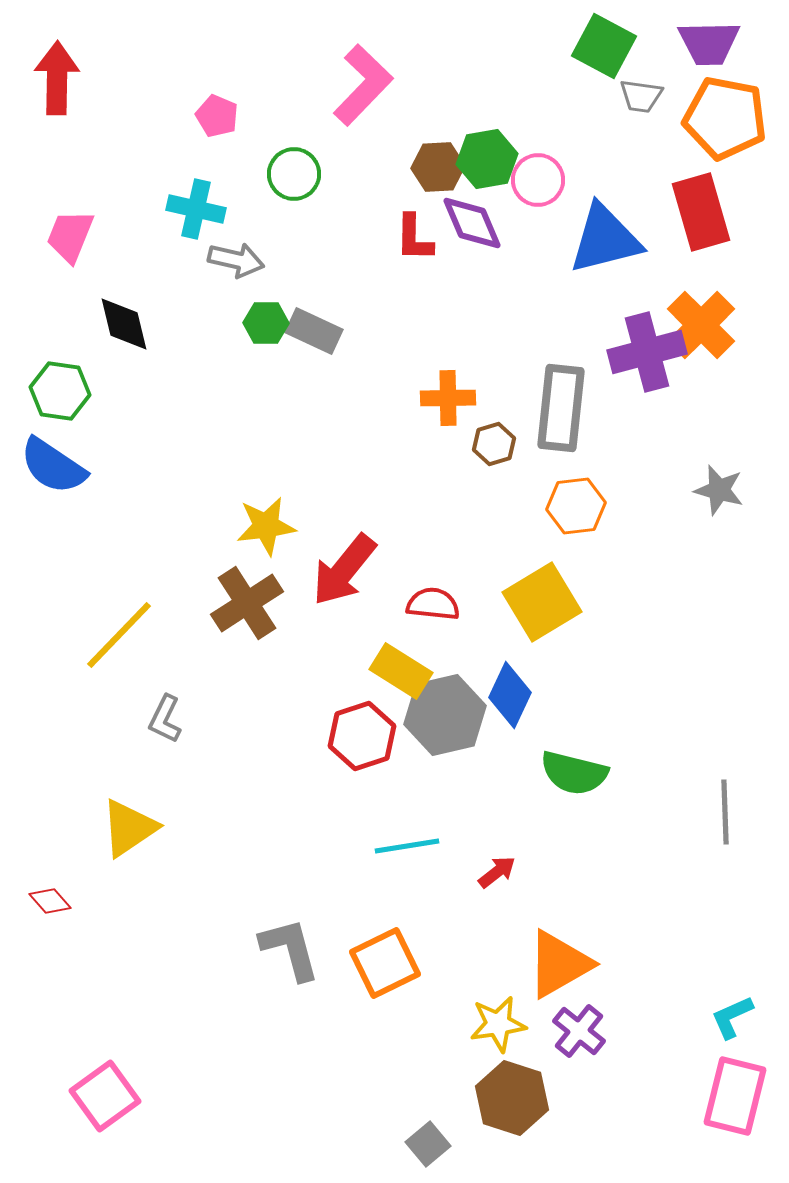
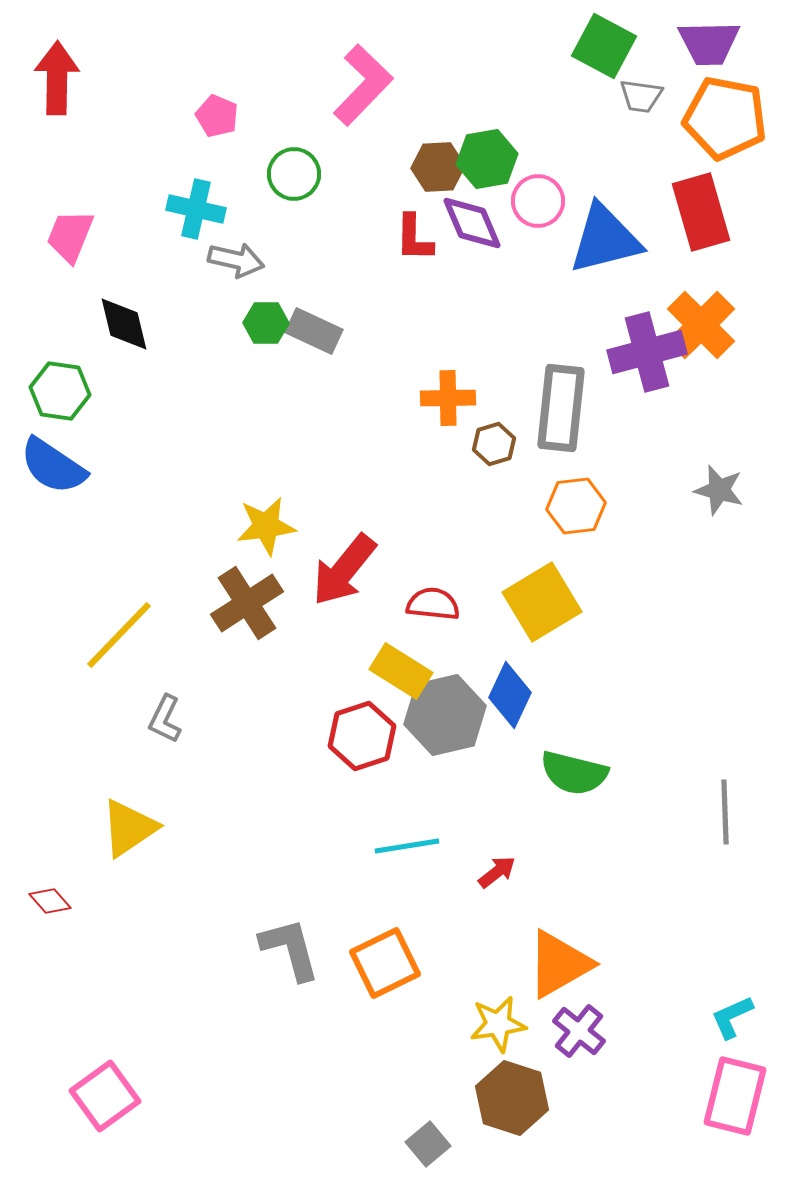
pink circle at (538, 180): moved 21 px down
